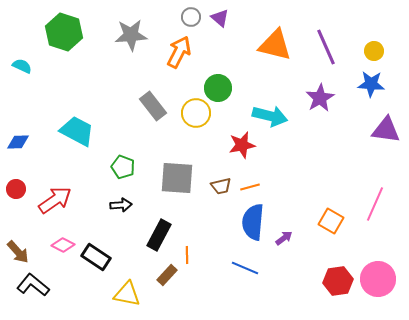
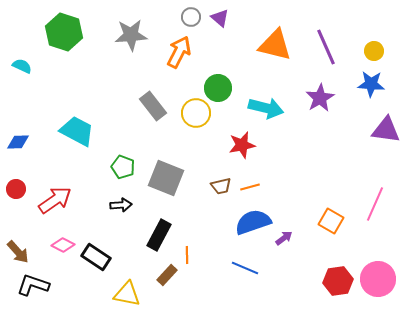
cyan arrow at (270, 116): moved 4 px left, 8 px up
gray square at (177, 178): moved 11 px left; rotated 18 degrees clockwise
blue semicircle at (253, 222): rotated 66 degrees clockwise
black L-shape at (33, 285): rotated 20 degrees counterclockwise
